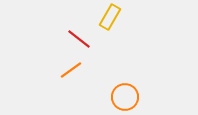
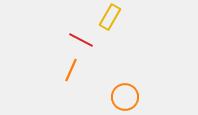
red line: moved 2 px right, 1 px down; rotated 10 degrees counterclockwise
orange line: rotated 30 degrees counterclockwise
